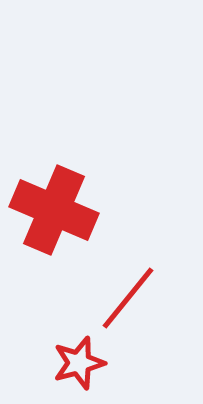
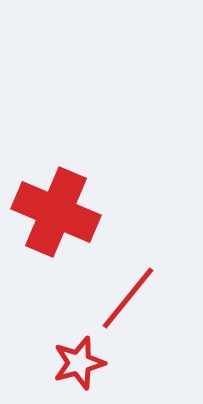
red cross: moved 2 px right, 2 px down
